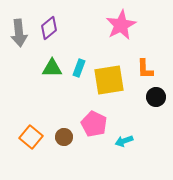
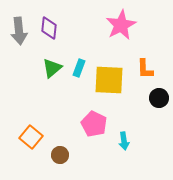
purple diamond: rotated 45 degrees counterclockwise
gray arrow: moved 2 px up
green triangle: rotated 40 degrees counterclockwise
yellow square: rotated 12 degrees clockwise
black circle: moved 3 px right, 1 px down
brown circle: moved 4 px left, 18 px down
cyan arrow: rotated 78 degrees counterclockwise
